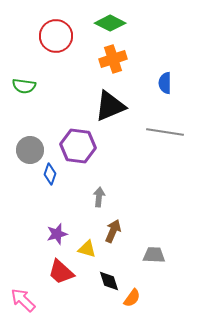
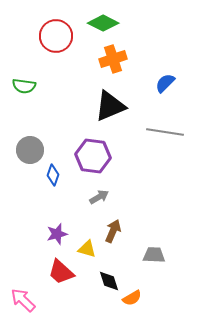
green diamond: moved 7 px left
blue semicircle: rotated 45 degrees clockwise
purple hexagon: moved 15 px right, 10 px down
blue diamond: moved 3 px right, 1 px down
gray arrow: rotated 54 degrees clockwise
orange semicircle: rotated 24 degrees clockwise
